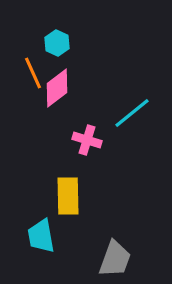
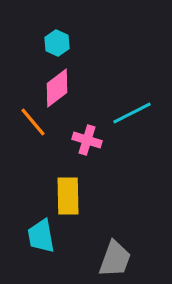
orange line: moved 49 px down; rotated 16 degrees counterclockwise
cyan line: rotated 12 degrees clockwise
